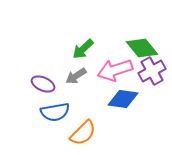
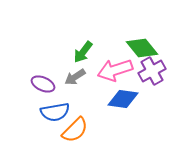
green arrow: moved 3 px down; rotated 10 degrees counterclockwise
gray arrow: moved 1 px left, 1 px down
orange semicircle: moved 8 px left, 3 px up
